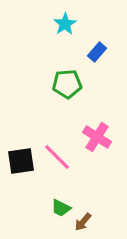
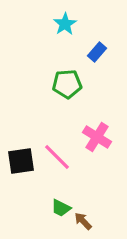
brown arrow: moved 1 px up; rotated 96 degrees clockwise
